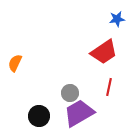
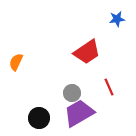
red trapezoid: moved 17 px left
orange semicircle: moved 1 px right, 1 px up
red line: rotated 36 degrees counterclockwise
gray circle: moved 2 px right
black circle: moved 2 px down
